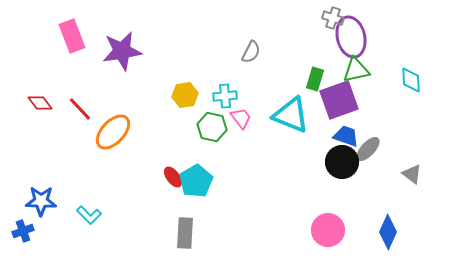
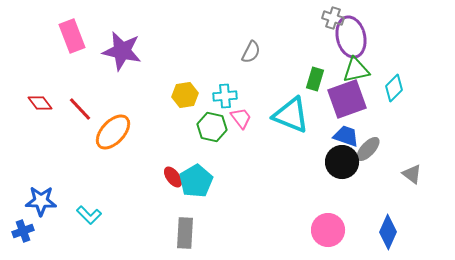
purple star: rotated 21 degrees clockwise
cyan diamond: moved 17 px left, 8 px down; rotated 48 degrees clockwise
purple square: moved 8 px right, 1 px up
